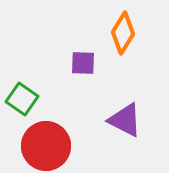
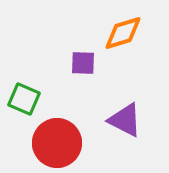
orange diamond: rotated 42 degrees clockwise
green square: moved 2 px right; rotated 12 degrees counterclockwise
red circle: moved 11 px right, 3 px up
